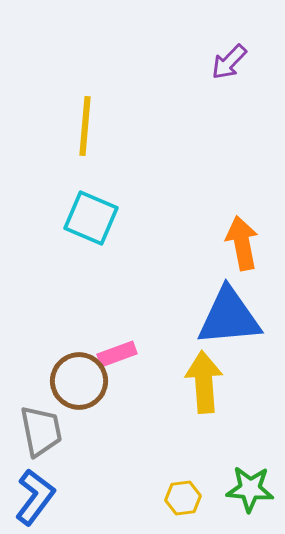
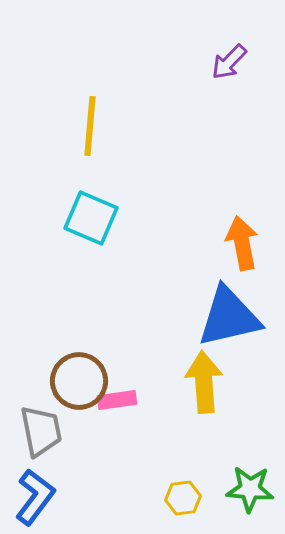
yellow line: moved 5 px right
blue triangle: rotated 8 degrees counterclockwise
pink rectangle: moved 46 px down; rotated 12 degrees clockwise
